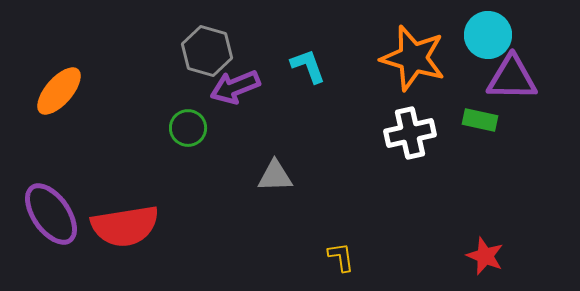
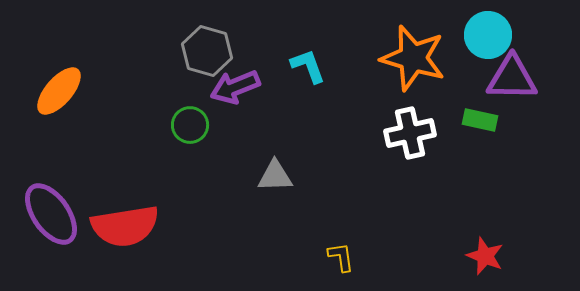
green circle: moved 2 px right, 3 px up
